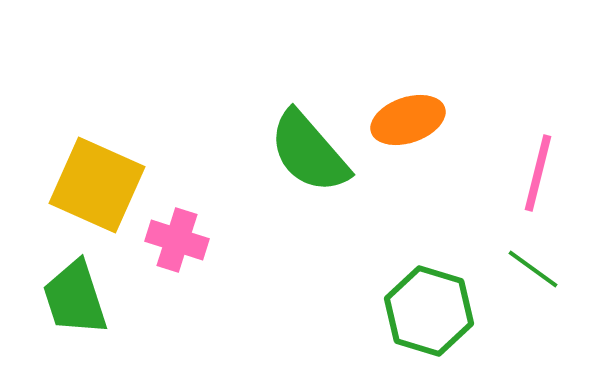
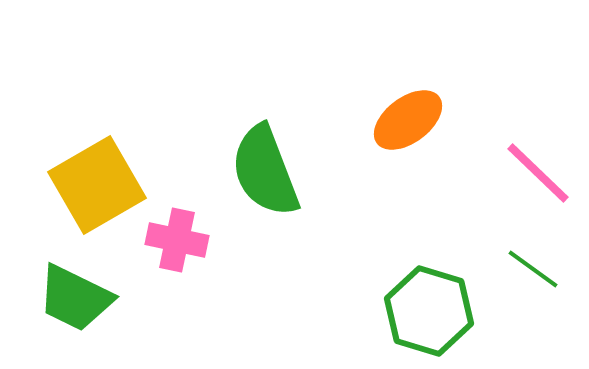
orange ellipse: rotated 18 degrees counterclockwise
green semicircle: moved 44 px left, 19 px down; rotated 20 degrees clockwise
pink line: rotated 60 degrees counterclockwise
yellow square: rotated 36 degrees clockwise
pink cross: rotated 6 degrees counterclockwise
green trapezoid: rotated 46 degrees counterclockwise
